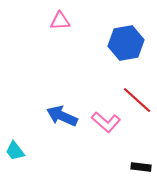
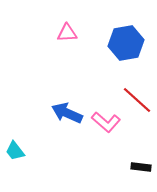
pink triangle: moved 7 px right, 12 px down
blue arrow: moved 5 px right, 3 px up
